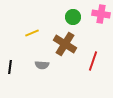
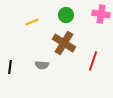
green circle: moved 7 px left, 2 px up
yellow line: moved 11 px up
brown cross: moved 1 px left, 1 px up
